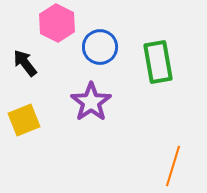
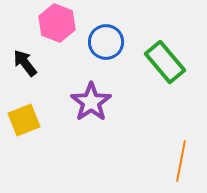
pink hexagon: rotated 6 degrees counterclockwise
blue circle: moved 6 px right, 5 px up
green rectangle: moved 7 px right; rotated 30 degrees counterclockwise
orange line: moved 8 px right, 5 px up; rotated 6 degrees counterclockwise
